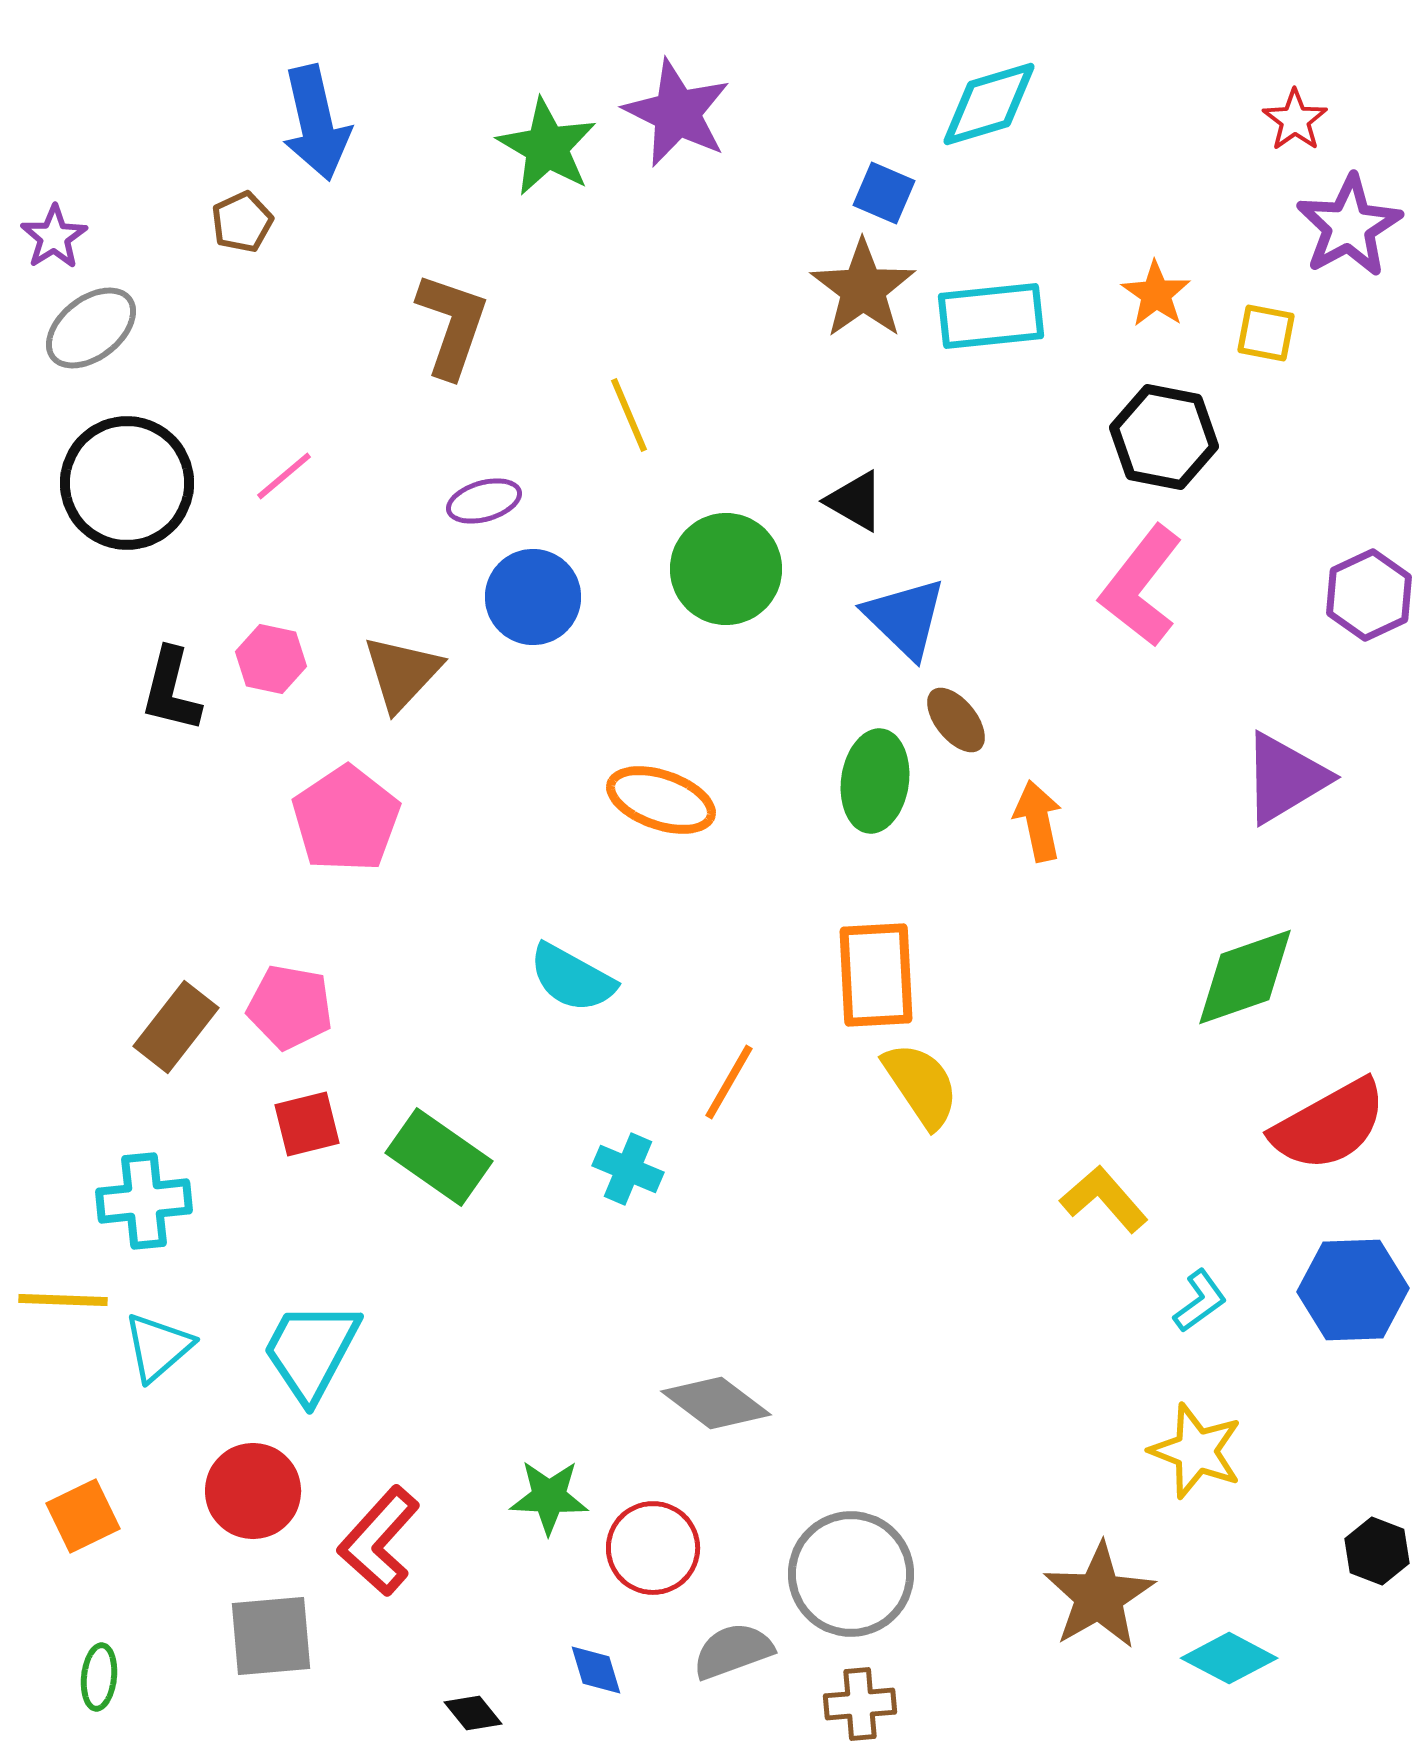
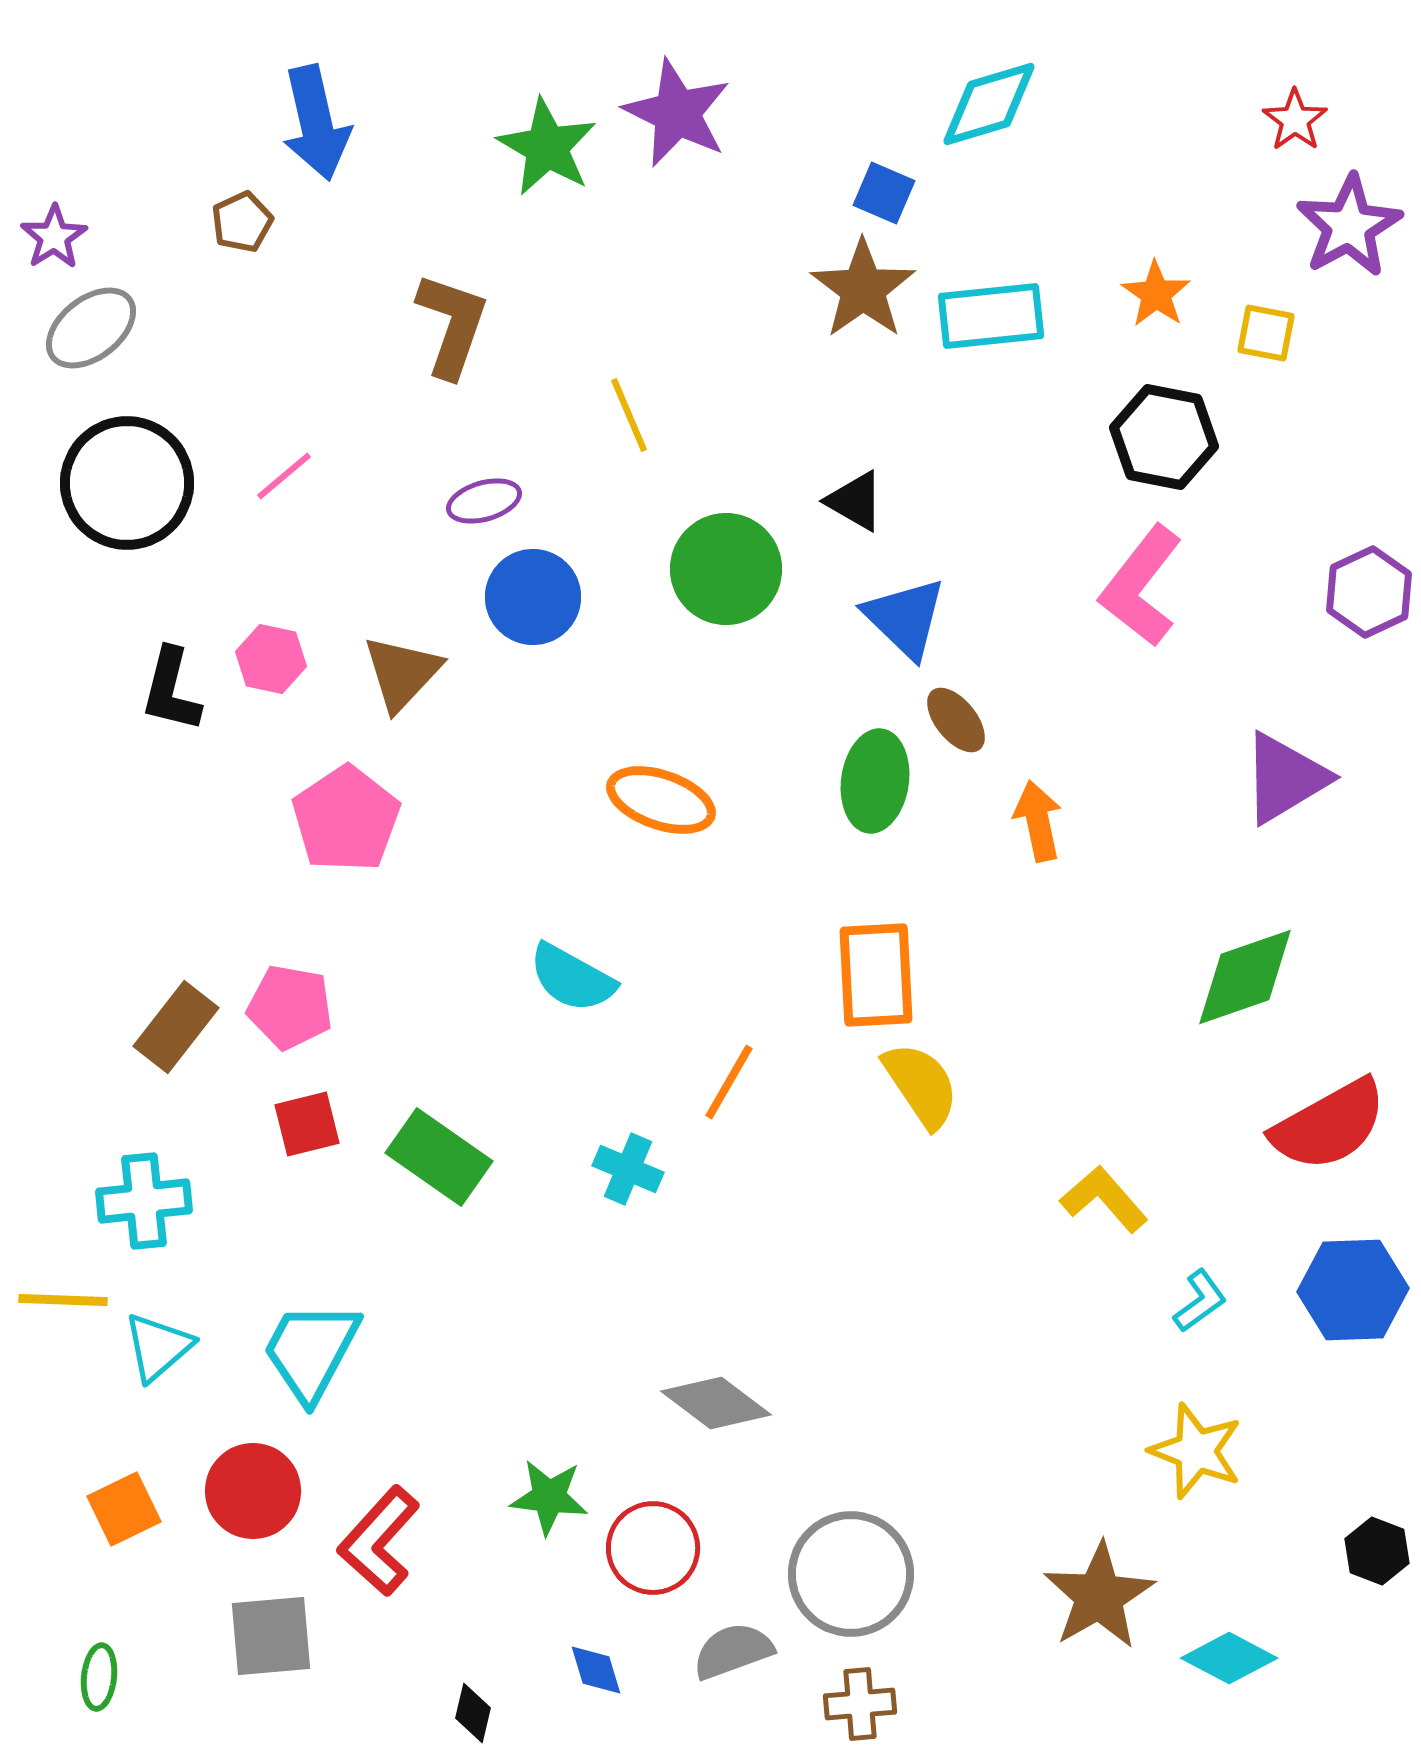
purple hexagon at (1369, 595): moved 3 px up
green star at (549, 1497): rotated 4 degrees clockwise
orange square at (83, 1516): moved 41 px right, 7 px up
black diamond at (473, 1713): rotated 52 degrees clockwise
